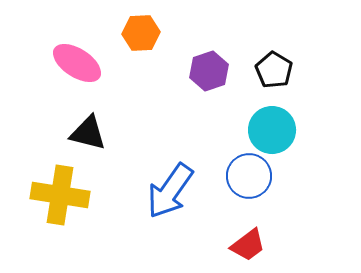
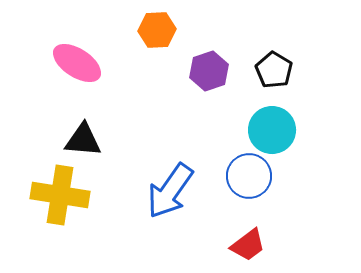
orange hexagon: moved 16 px right, 3 px up
black triangle: moved 5 px left, 7 px down; rotated 9 degrees counterclockwise
